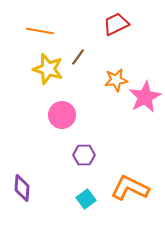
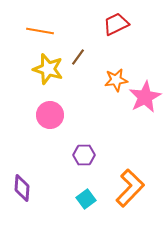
pink circle: moved 12 px left
orange L-shape: rotated 108 degrees clockwise
